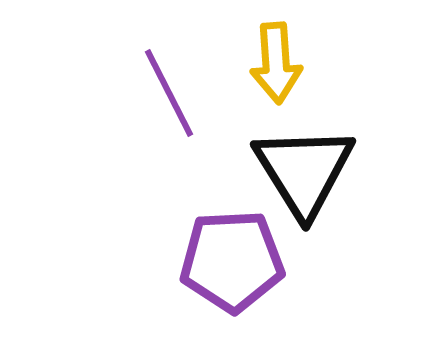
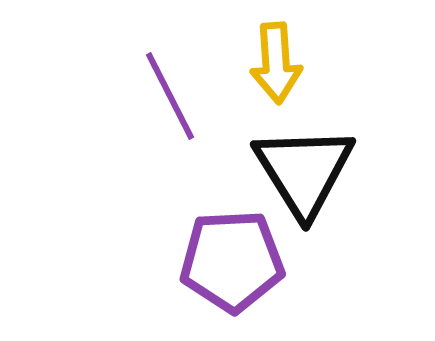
purple line: moved 1 px right, 3 px down
